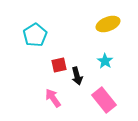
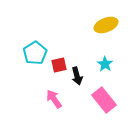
yellow ellipse: moved 2 px left, 1 px down
cyan pentagon: moved 18 px down
cyan star: moved 3 px down
pink arrow: moved 1 px right, 1 px down
